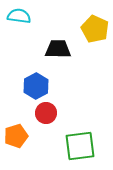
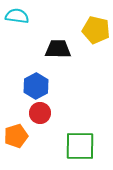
cyan semicircle: moved 2 px left
yellow pentagon: moved 1 px right, 1 px down; rotated 12 degrees counterclockwise
red circle: moved 6 px left
green square: rotated 8 degrees clockwise
